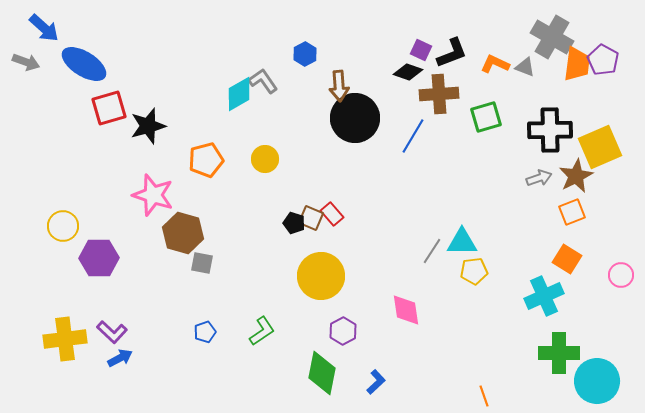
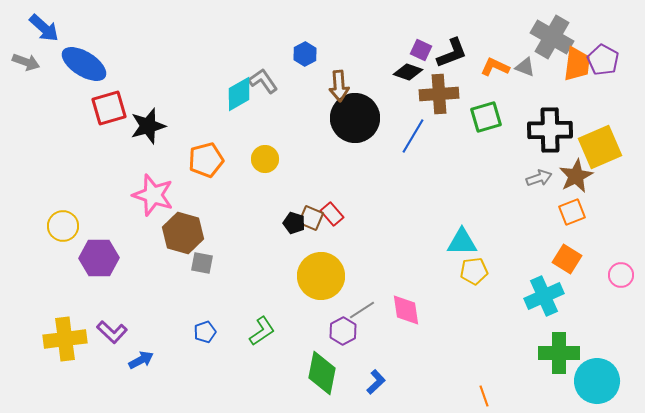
orange L-shape at (495, 64): moved 3 px down
gray line at (432, 251): moved 70 px left, 59 px down; rotated 24 degrees clockwise
blue arrow at (120, 358): moved 21 px right, 2 px down
